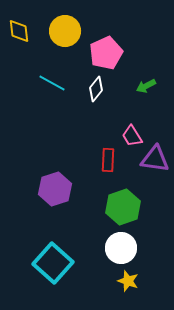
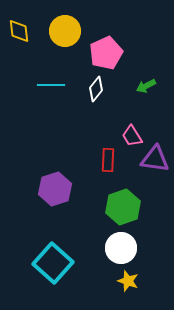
cyan line: moved 1 px left, 2 px down; rotated 28 degrees counterclockwise
